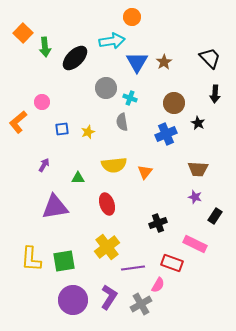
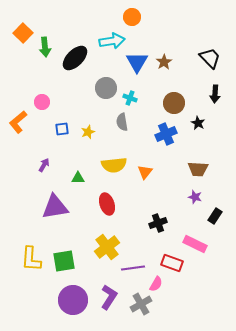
pink semicircle: moved 2 px left, 1 px up
